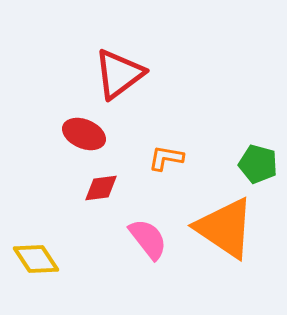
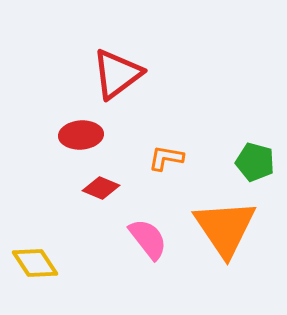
red triangle: moved 2 px left
red ellipse: moved 3 px left, 1 px down; rotated 27 degrees counterclockwise
green pentagon: moved 3 px left, 2 px up
red diamond: rotated 30 degrees clockwise
orange triangle: rotated 22 degrees clockwise
yellow diamond: moved 1 px left, 4 px down
